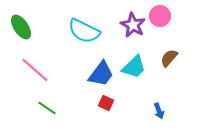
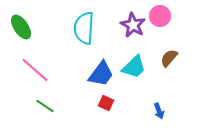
cyan semicircle: moved 3 px up; rotated 68 degrees clockwise
green line: moved 2 px left, 2 px up
